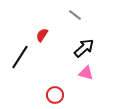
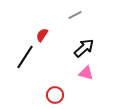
gray line: rotated 64 degrees counterclockwise
black line: moved 5 px right
